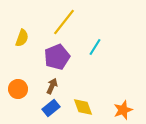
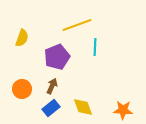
yellow line: moved 13 px right, 3 px down; rotated 32 degrees clockwise
cyan line: rotated 30 degrees counterclockwise
orange circle: moved 4 px right
orange star: rotated 24 degrees clockwise
